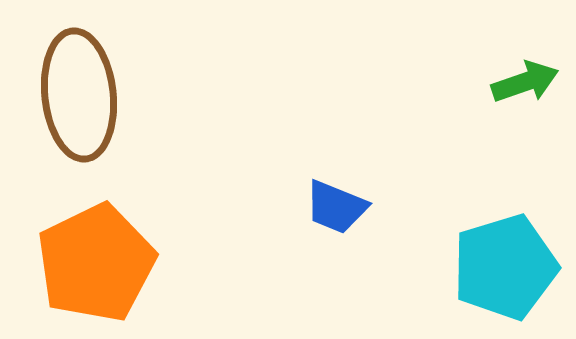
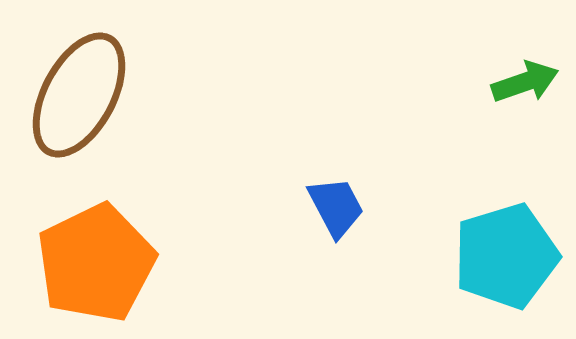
brown ellipse: rotated 34 degrees clockwise
blue trapezoid: rotated 140 degrees counterclockwise
cyan pentagon: moved 1 px right, 11 px up
